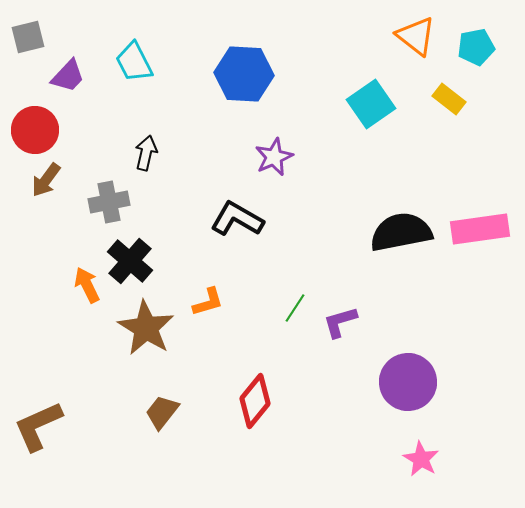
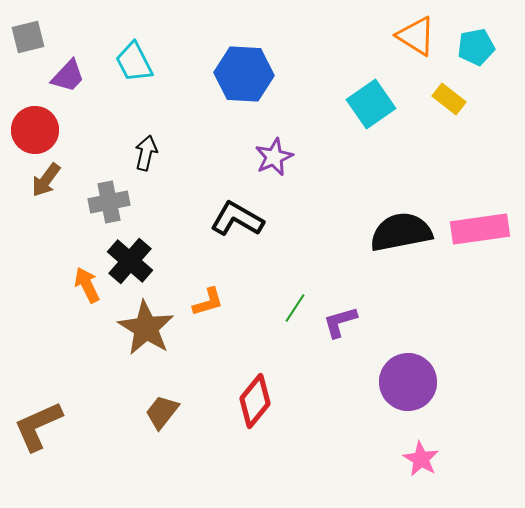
orange triangle: rotated 6 degrees counterclockwise
